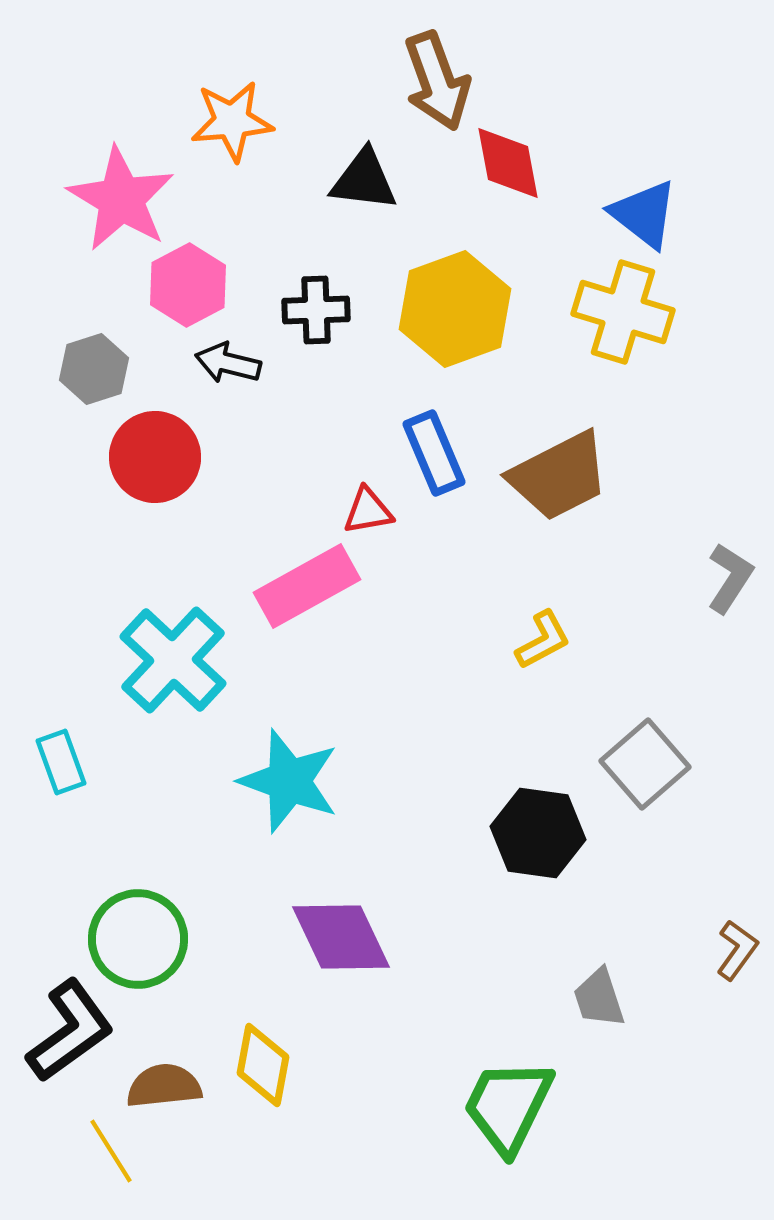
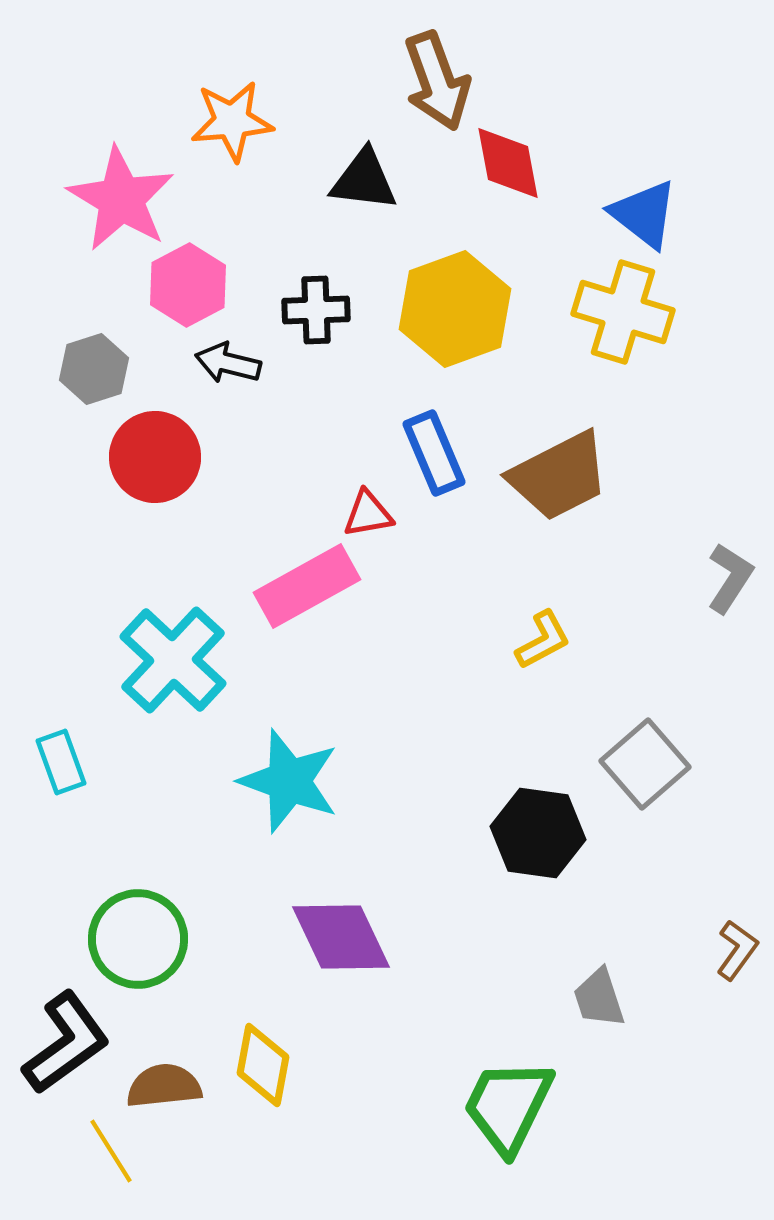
red triangle: moved 3 px down
black L-shape: moved 4 px left, 12 px down
